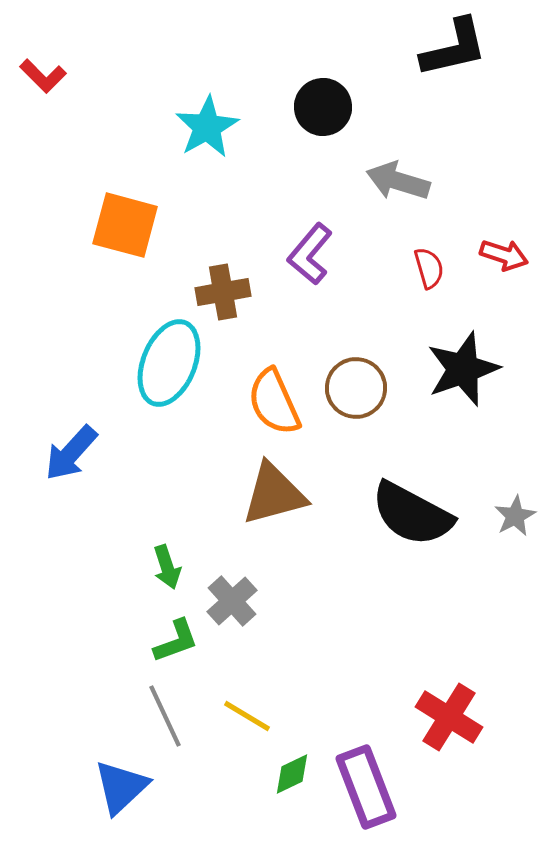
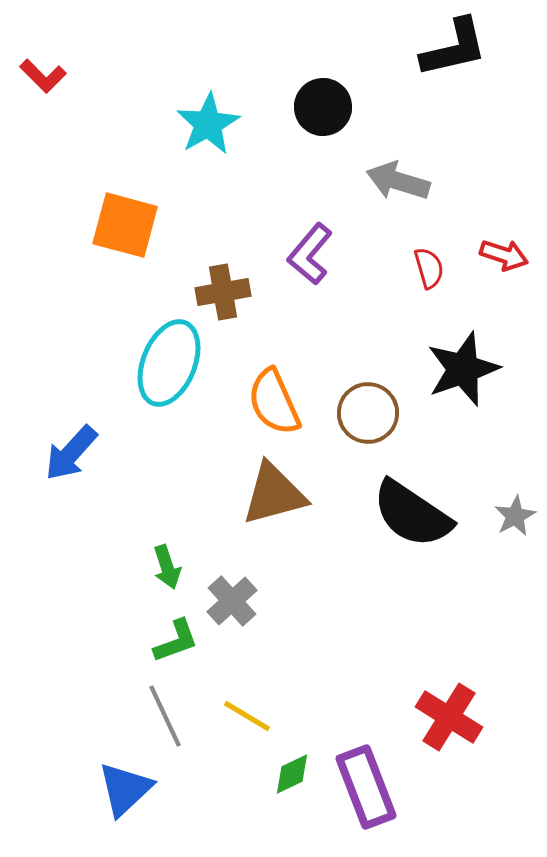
cyan star: moved 1 px right, 3 px up
brown circle: moved 12 px right, 25 px down
black semicircle: rotated 6 degrees clockwise
blue triangle: moved 4 px right, 2 px down
